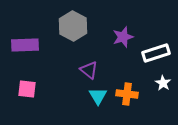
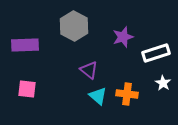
gray hexagon: moved 1 px right
cyan triangle: rotated 18 degrees counterclockwise
